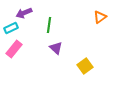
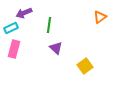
pink rectangle: rotated 24 degrees counterclockwise
